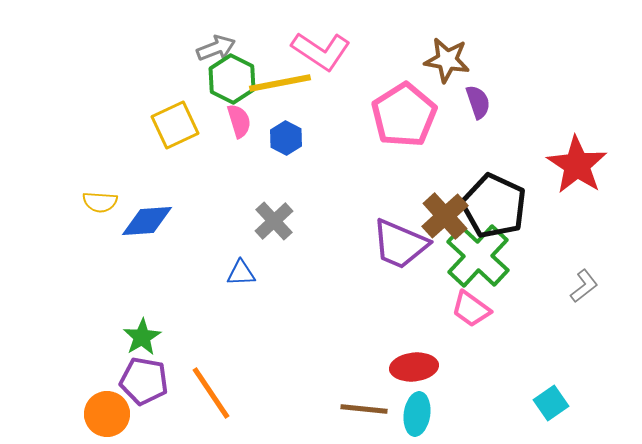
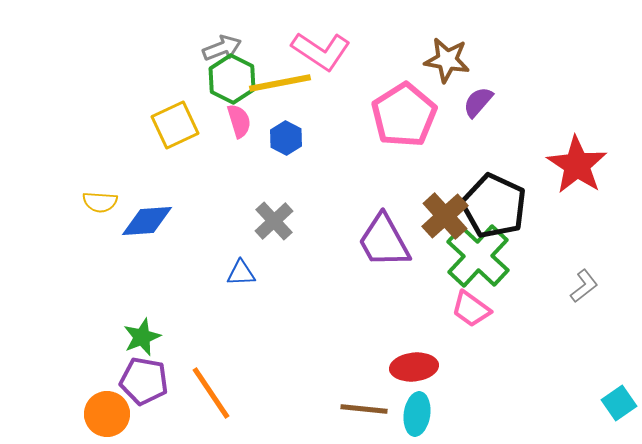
gray arrow: moved 6 px right
purple semicircle: rotated 120 degrees counterclockwise
purple trapezoid: moved 16 px left, 3 px up; rotated 38 degrees clockwise
green star: rotated 9 degrees clockwise
cyan square: moved 68 px right
